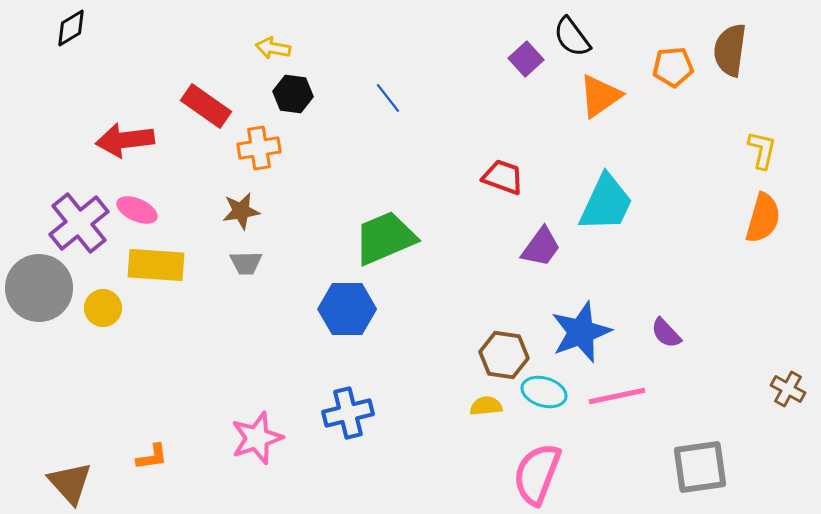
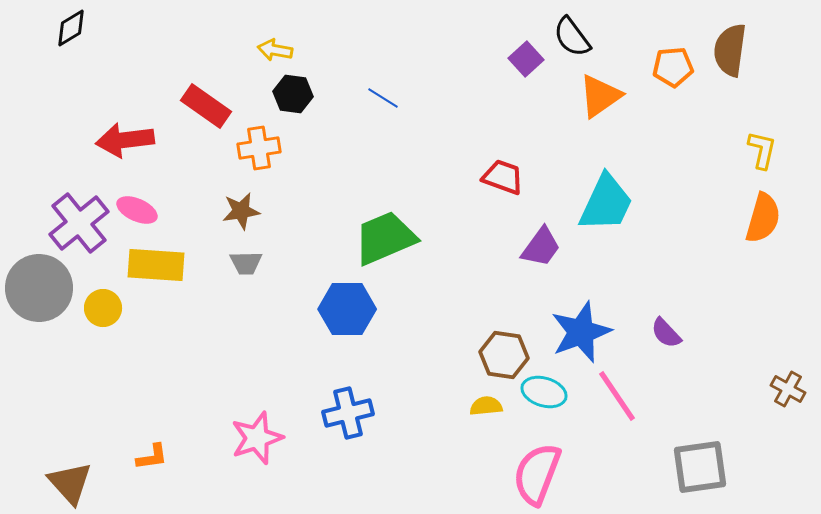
yellow arrow: moved 2 px right, 2 px down
blue line: moved 5 px left; rotated 20 degrees counterclockwise
pink line: rotated 68 degrees clockwise
